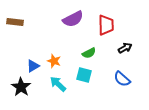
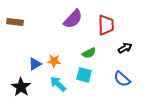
purple semicircle: rotated 20 degrees counterclockwise
orange star: rotated 16 degrees counterclockwise
blue triangle: moved 2 px right, 2 px up
